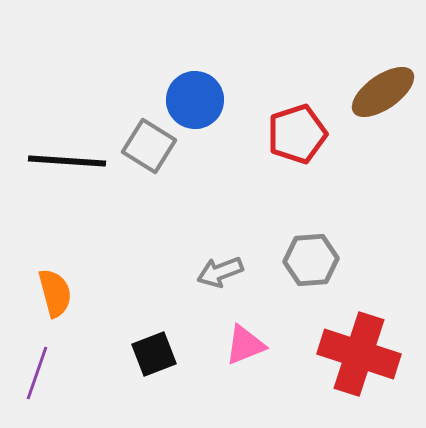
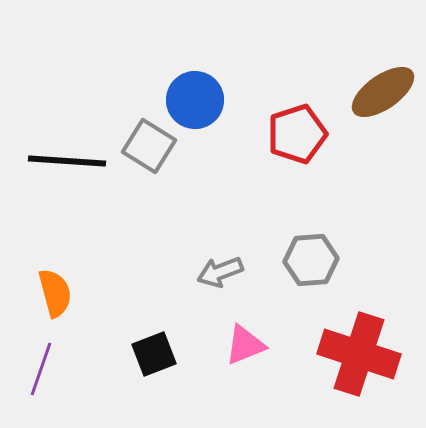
purple line: moved 4 px right, 4 px up
